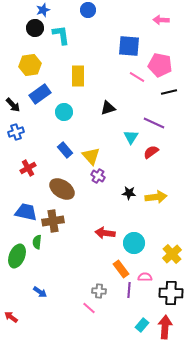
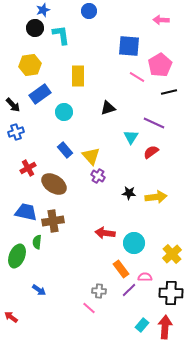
blue circle at (88, 10): moved 1 px right, 1 px down
pink pentagon at (160, 65): rotated 30 degrees clockwise
brown ellipse at (62, 189): moved 8 px left, 5 px up
purple line at (129, 290): rotated 42 degrees clockwise
blue arrow at (40, 292): moved 1 px left, 2 px up
